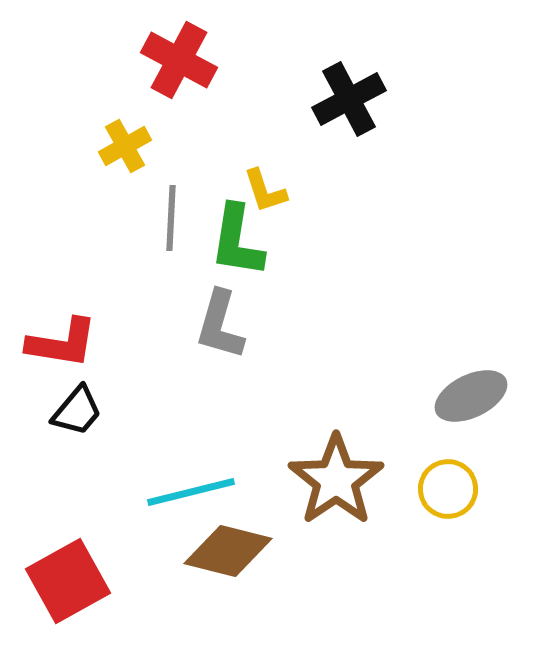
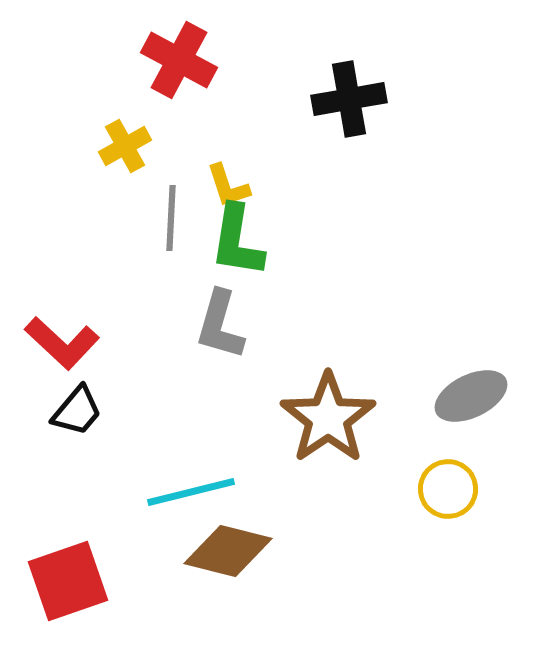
black cross: rotated 18 degrees clockwise
yellow L-shape: moved 37 px left, 5 px up
red L-shape: rotated 34 degrees clockwise
brown star: moved 8 px left, 62 px up
red square: rotated 10 degrees clockwise
